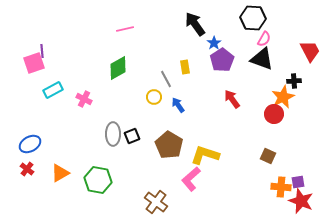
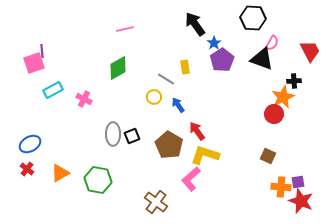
pink semicircle: moved 8 px right, 4 px down
gray line: rotated 30 degrees counterclockwise
red arrow: moved 35 px left, 32 px down
